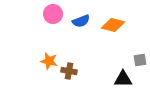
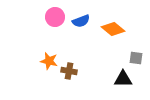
pink circle: moved 2 px right, 3 px down
orange diamond: moved 4 px down; rotated 25 degrees clockwise
gray square: moved 4 px left, 2 px up; rotated 16 degrees clockwise
